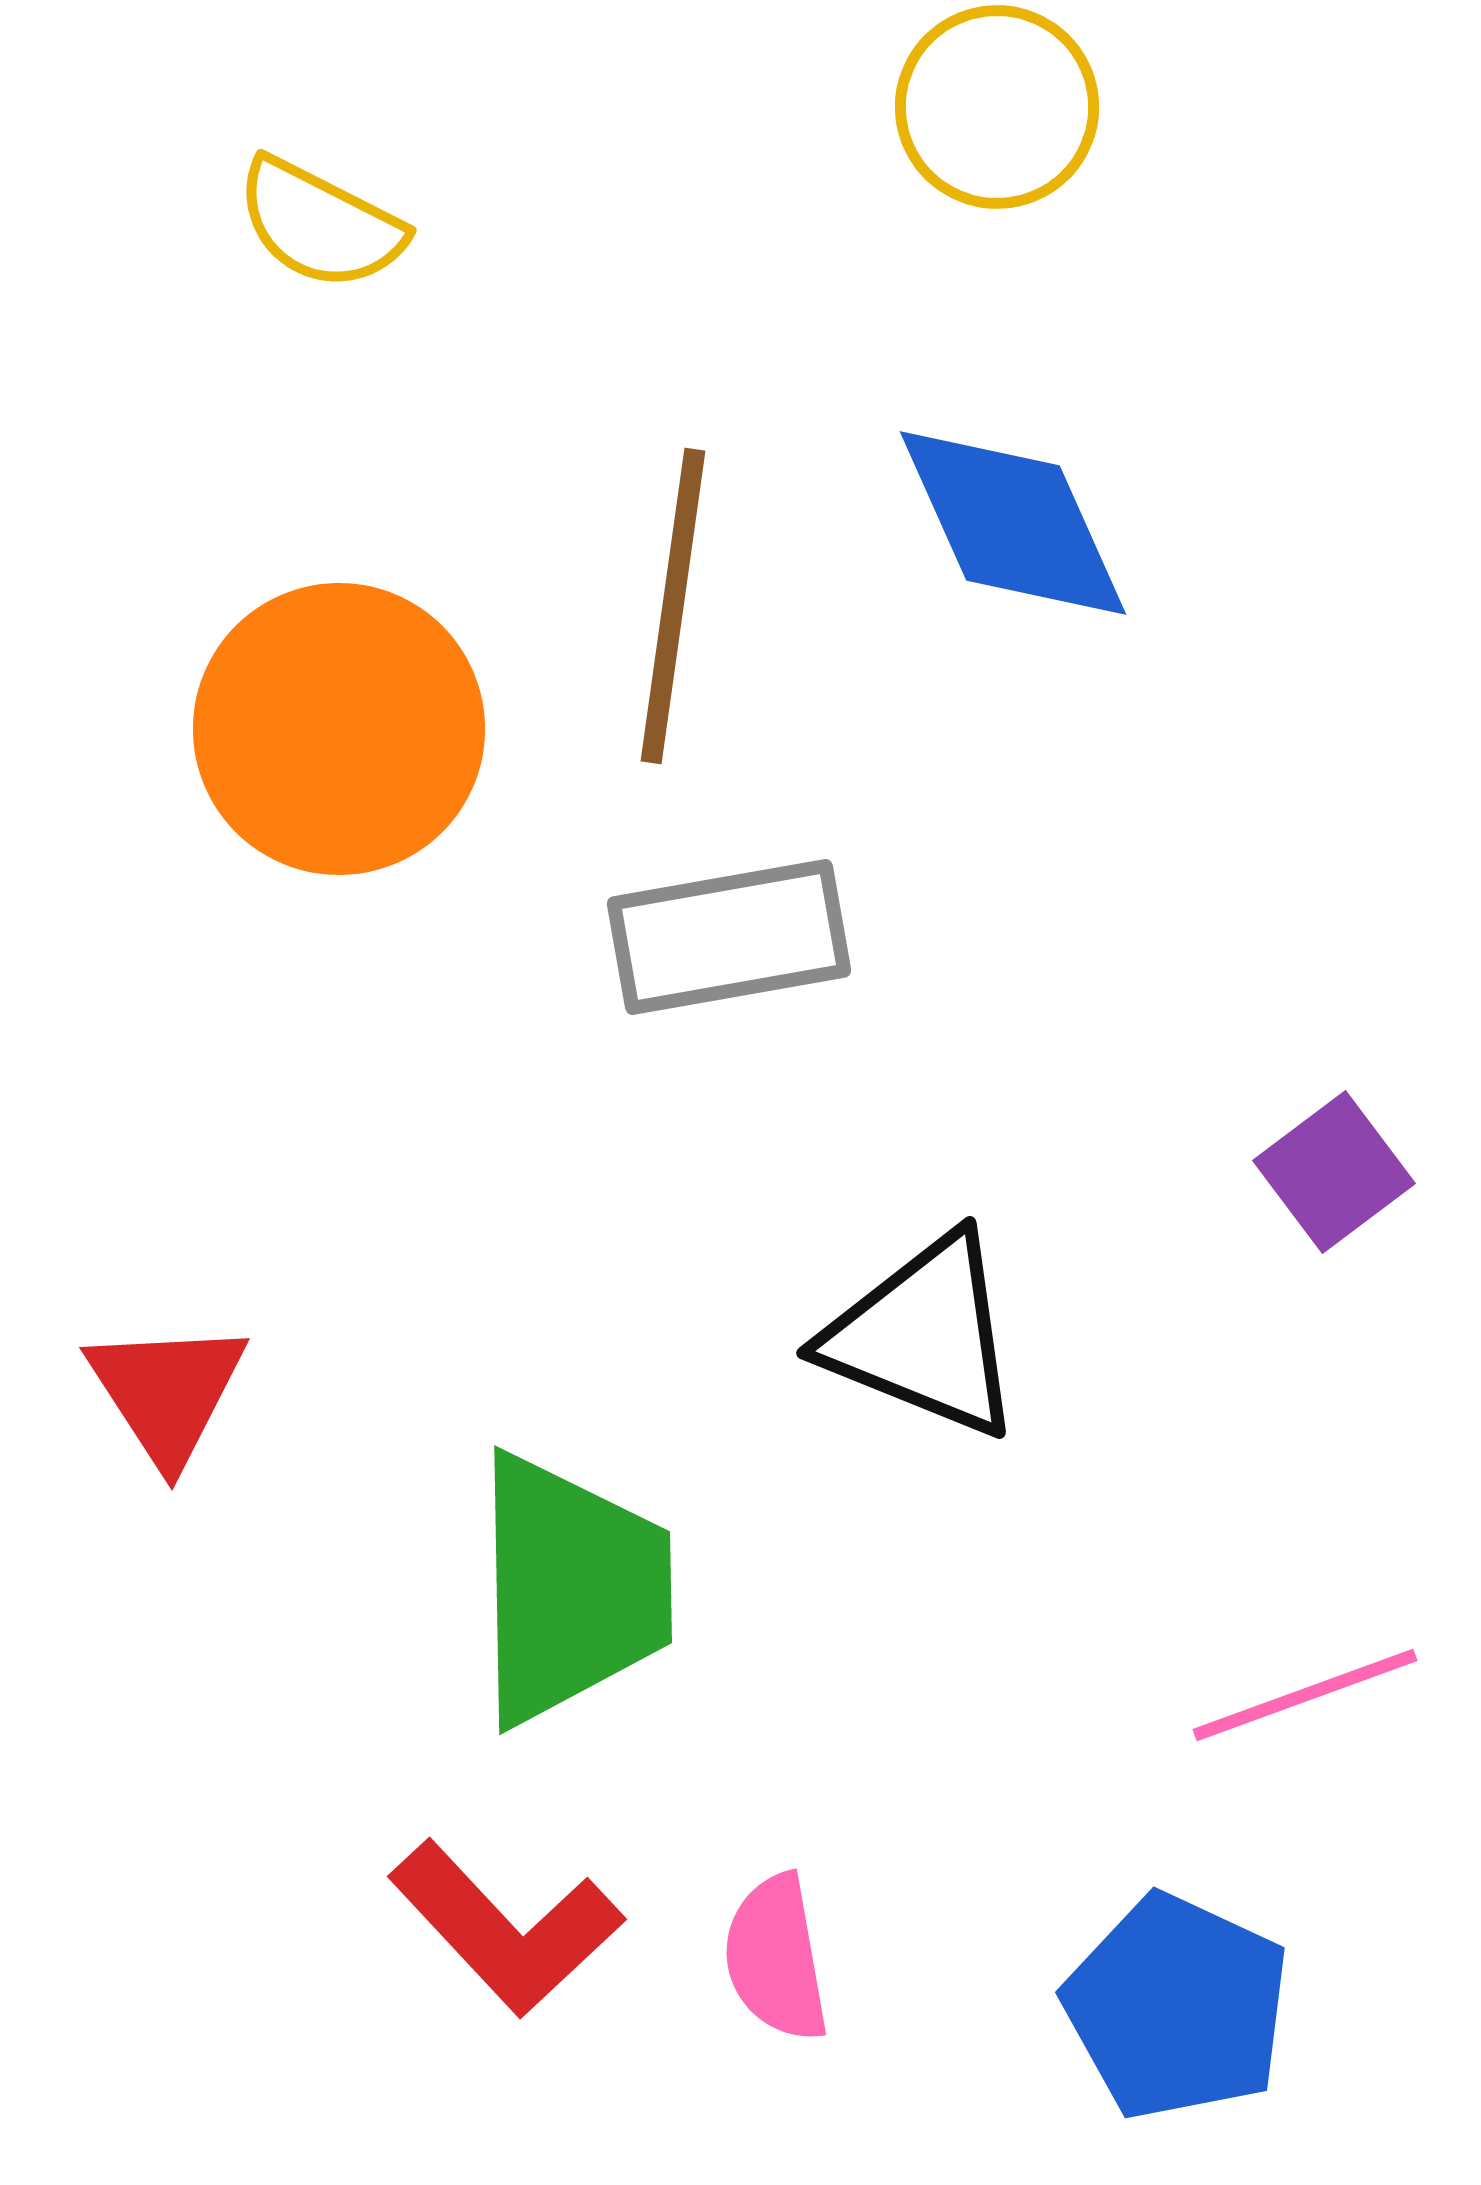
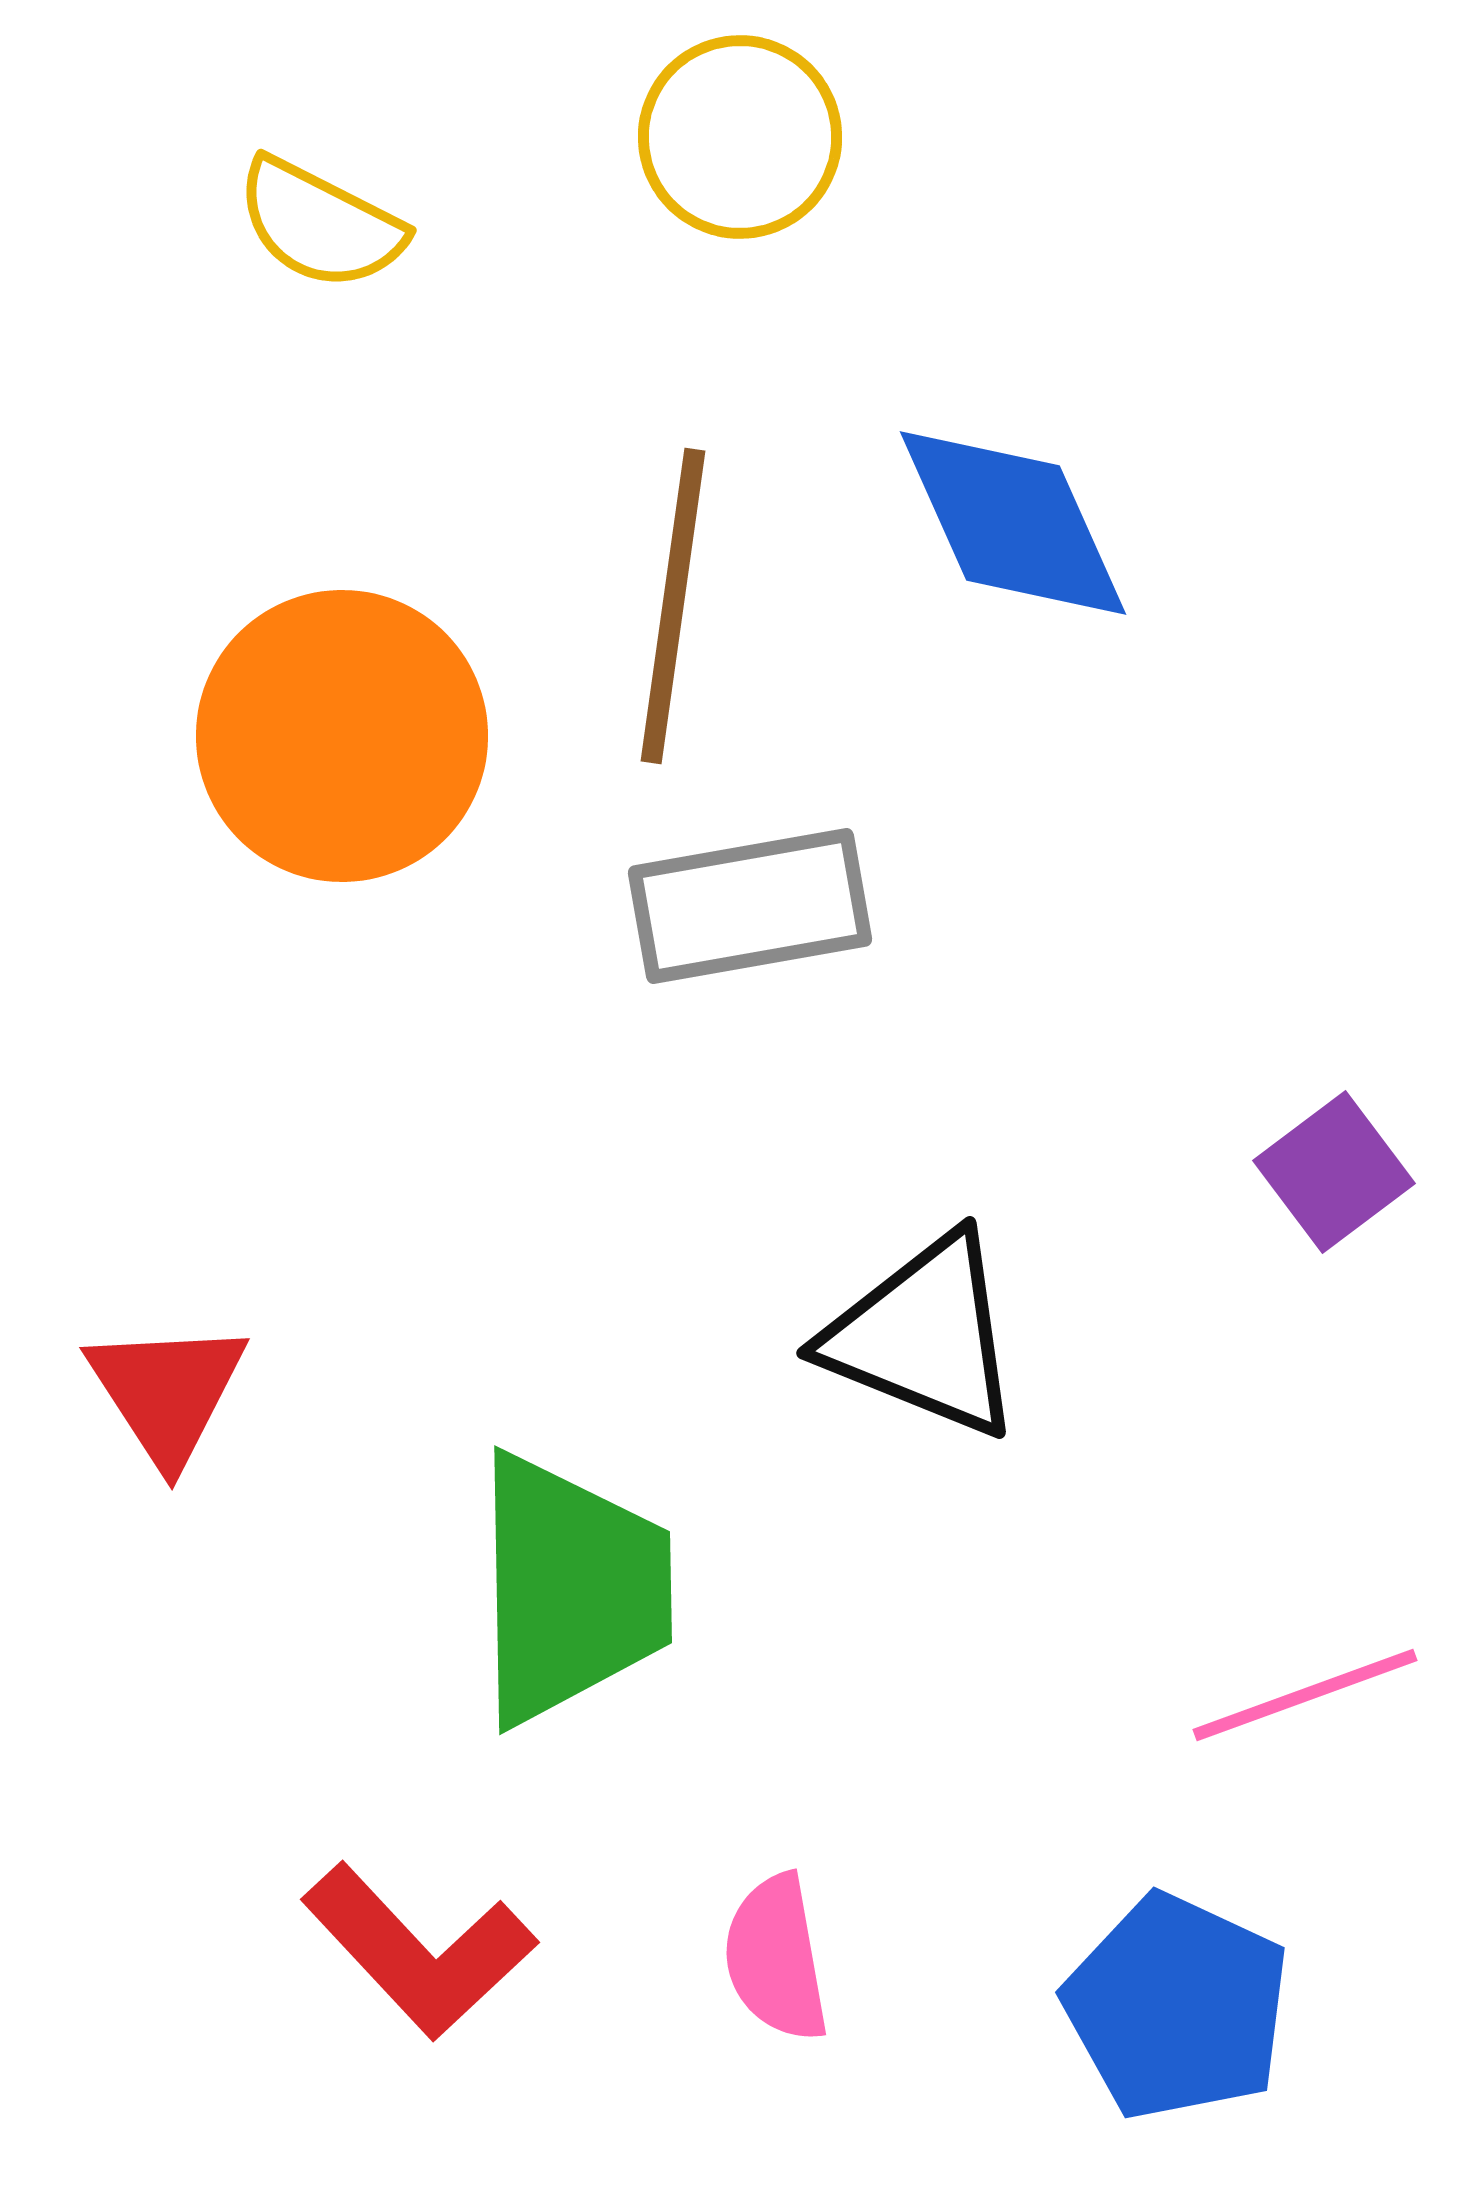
yellow circle: moved 257 px left, 30 px down
orange circle: moved 3 px right, 7 px down
gray rectangle: moved 21 px right, 31 px up
red L-shape: moved 87 px left, 23 px down
